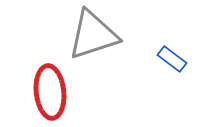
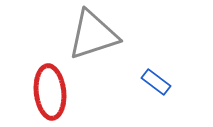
blue rectangle: moved 16 px left, 23 px down
